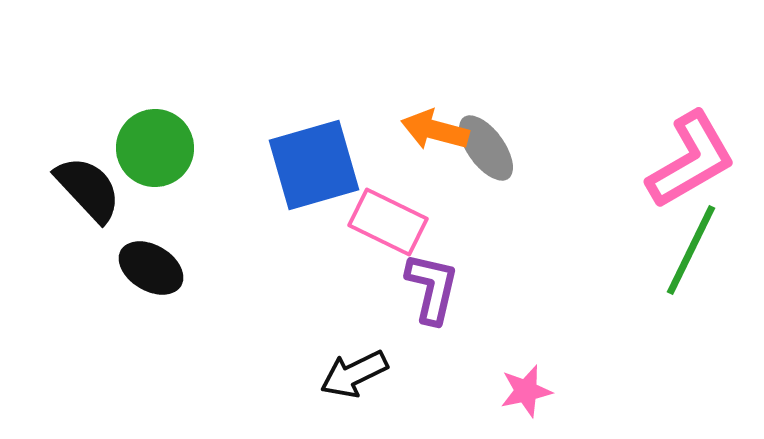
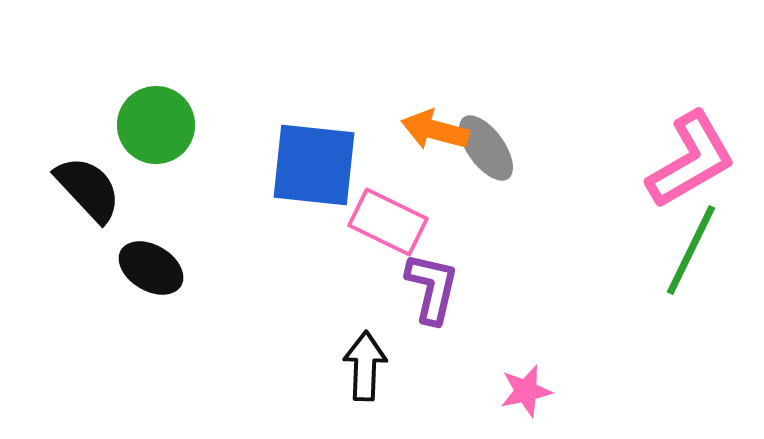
green circle: moved 1 px right, 23 px up
blue square: rotated 22 degrees clockwise
black arrow: moved 11 px right, 8 px up; rotated 118 degrees clockwise
